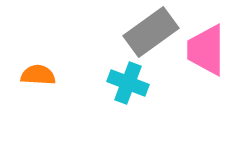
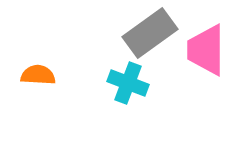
gray rectangle: moved 1 px left, 1 px down
